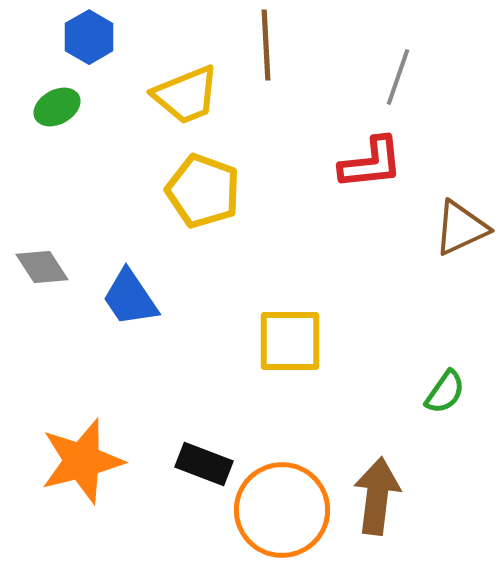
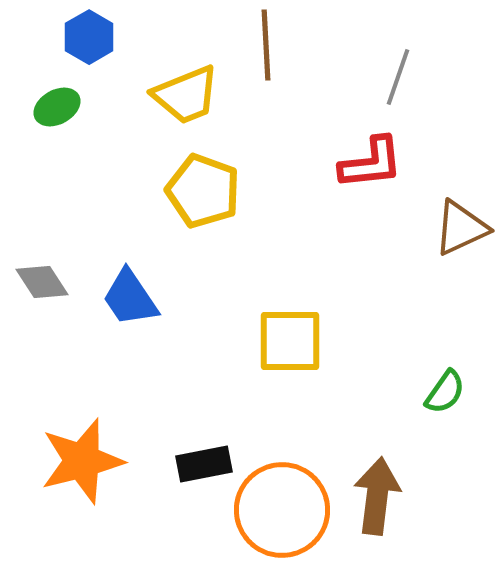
gray diamond: moved 15 px down
black rectangle: rotated 32 degrees counterclockwise
